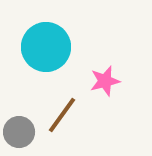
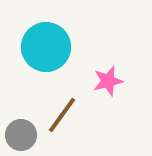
pink star: moved 3 px right
gray circle: moved 2 px right, 3 px down
